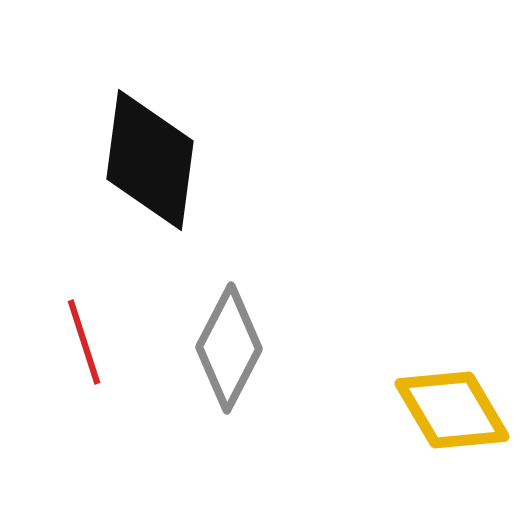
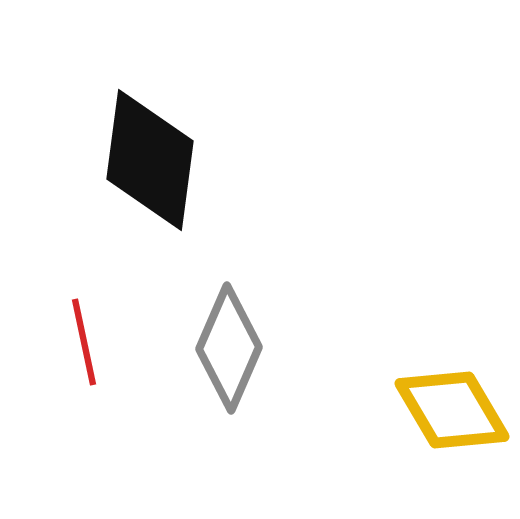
red line: rotated 6 degrees clockwise
gray diamond: rotated 4 degrees counterclockwise
